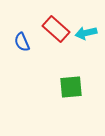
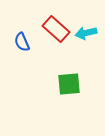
green square: moved 2 px left, 3 px up
